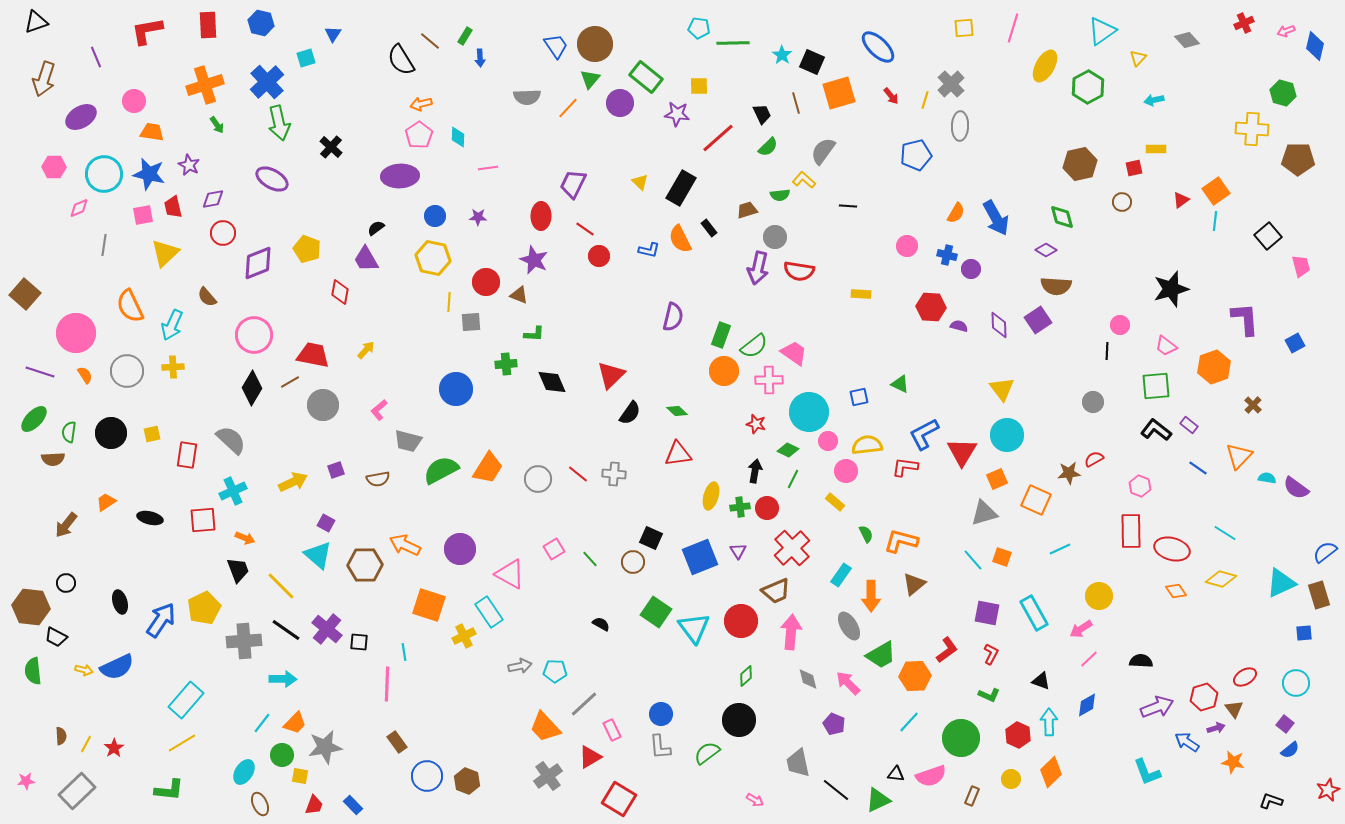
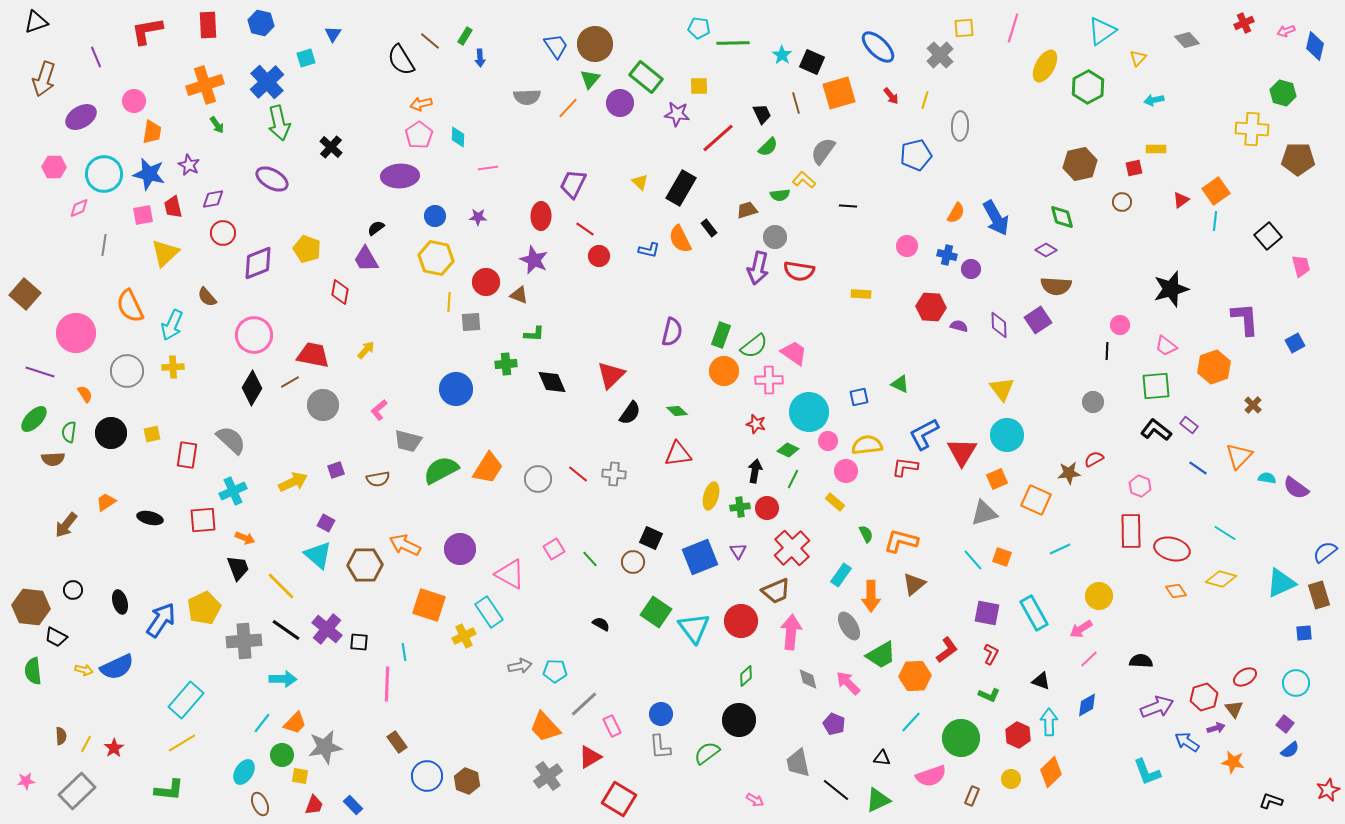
gray cross at (951, 84): moved 11 px left, 29 px up
orange trapezoid at (152, 132): rotated 90 degrees clockwise
yellow hexagon at (433, 258): moved 3 px right
purple semicircle at (673, 317): moved 1 px left, 15 px down
orange semicircle at (85, 375): moved 19 px down
black trapezoid at (238, 570): moved 2 px up
black circle at (66, 583): moved 7 px right, 7 px down
cyan line at (909, 722): moved 2 px right
pink rectangle at (612, 730): moved 4 px up
black triangle at (896, 774): moved 14 px left, 16 px up
